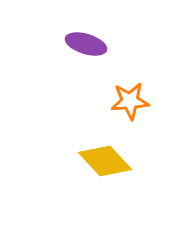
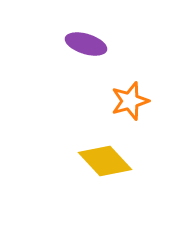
orange star: rotated 12 degrees counterclockwise
